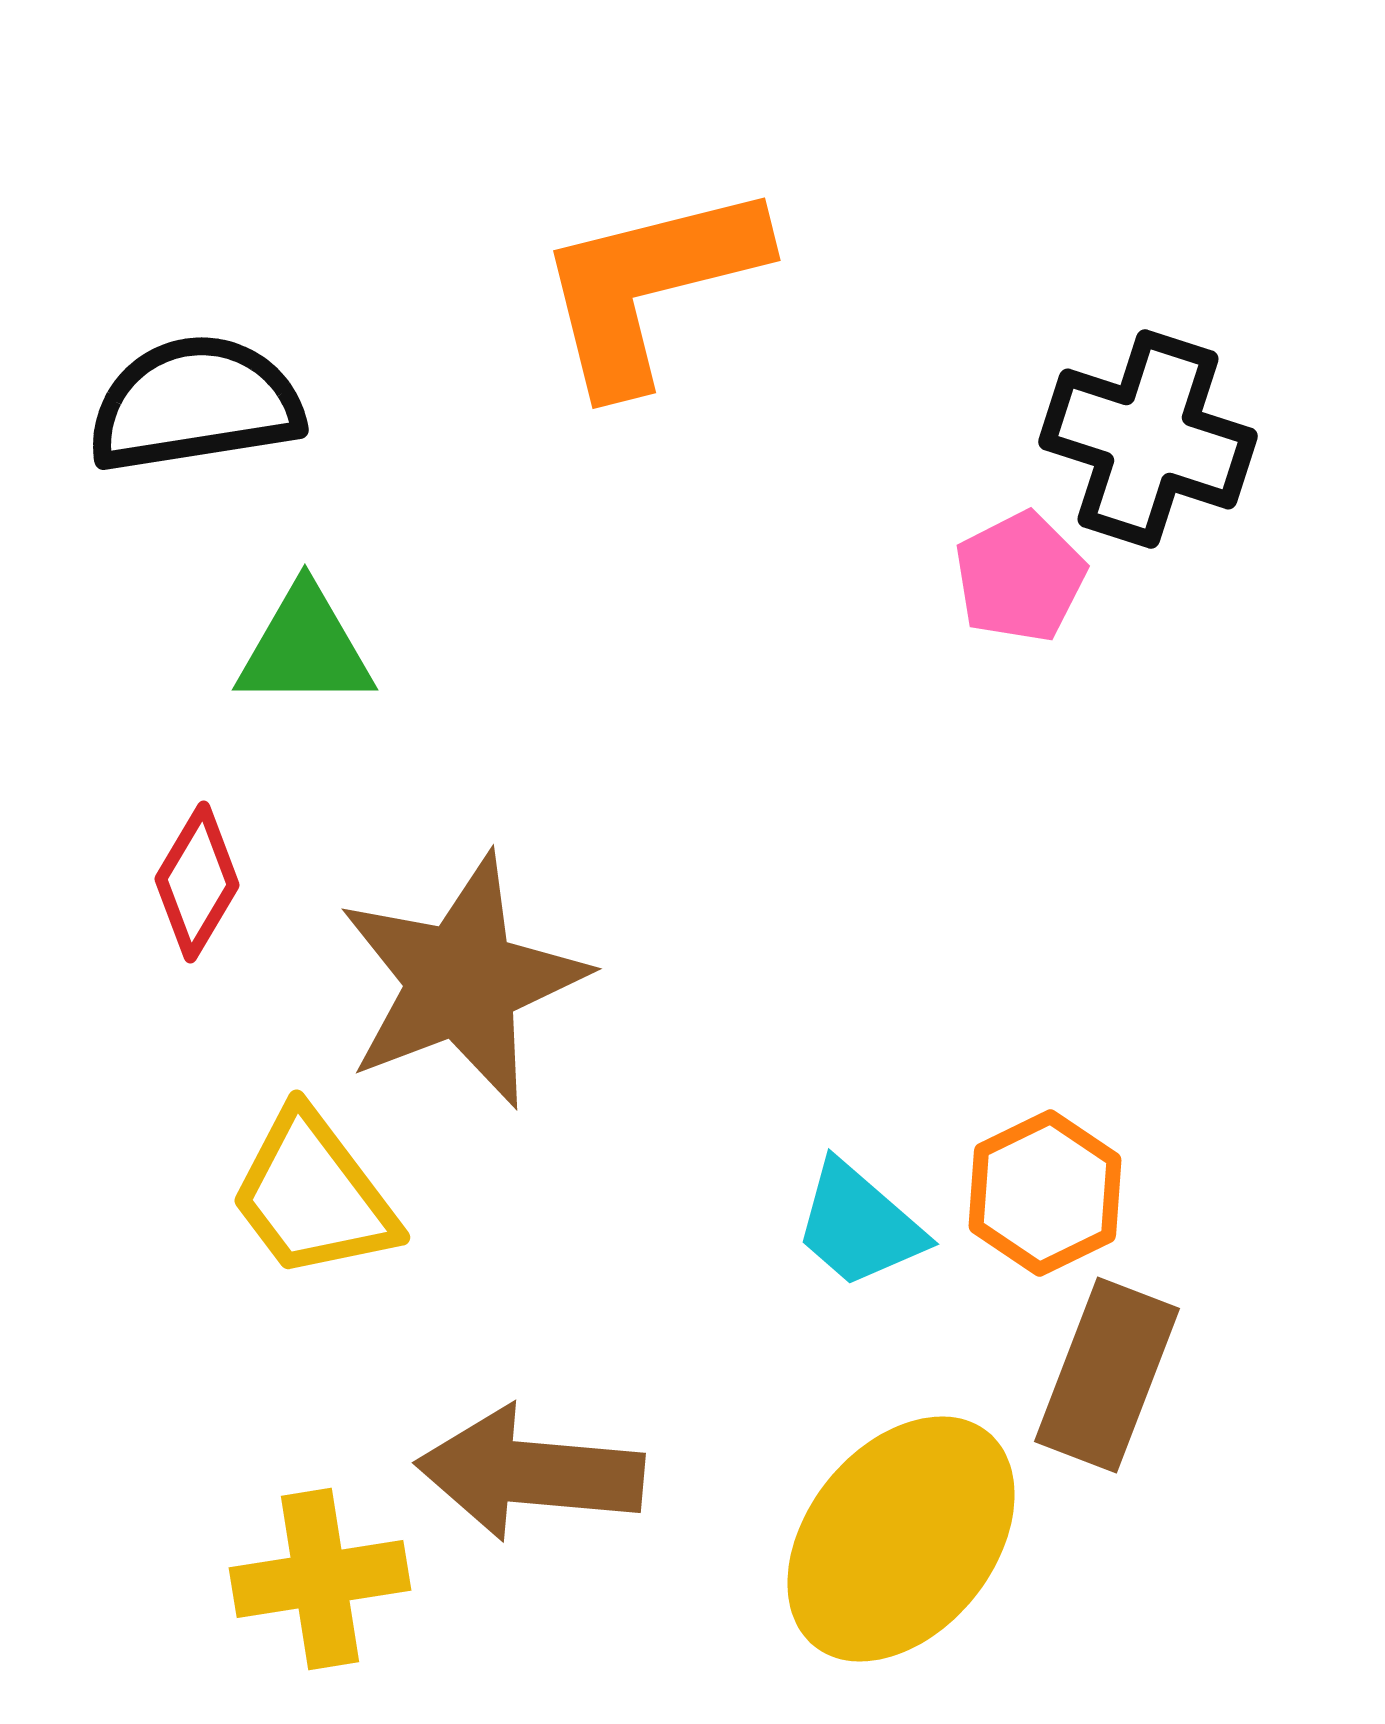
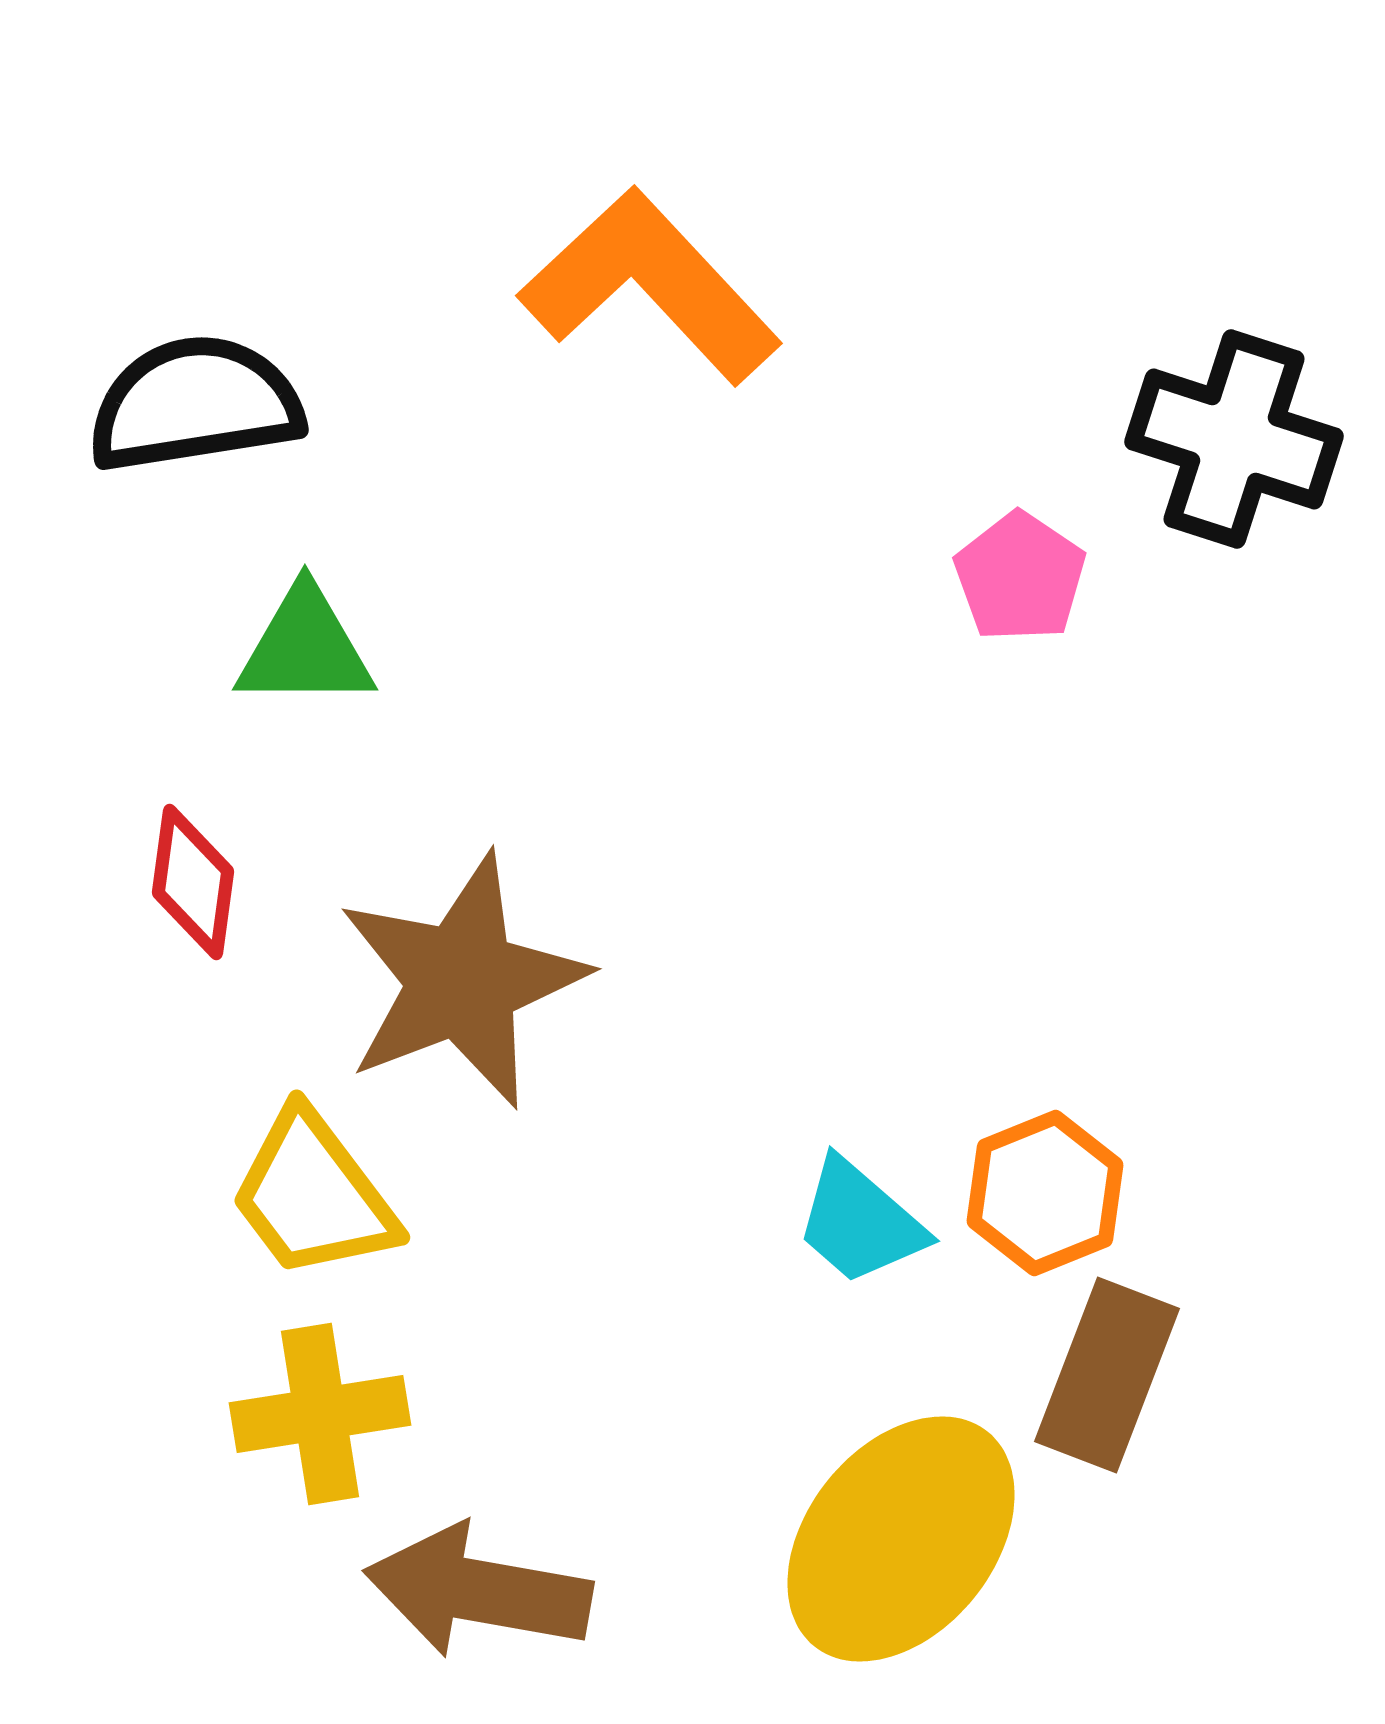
orange L-shape: rotated 61 degrees clockwise
black cross: moved 86 px right
pink pentagon: rotated 11 degrees counterclockwise
red diamond: moved 4 px left; rotated 23 degrees counterclockwise
orange hexagon: rotated 4 degrees clockwise
cyan trapezoid: moved 1 px right, 3 px up
brown arrow: moved 52 px left, 118 px down; rotated 5 degrees clockwise
yellow cross: moved 165 px up
